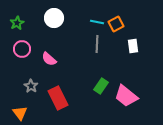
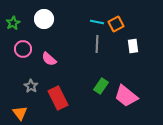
white circle: moved 10 px left, 1 px down
green star: moved 4 px left
pink circle: moved 1 px right
